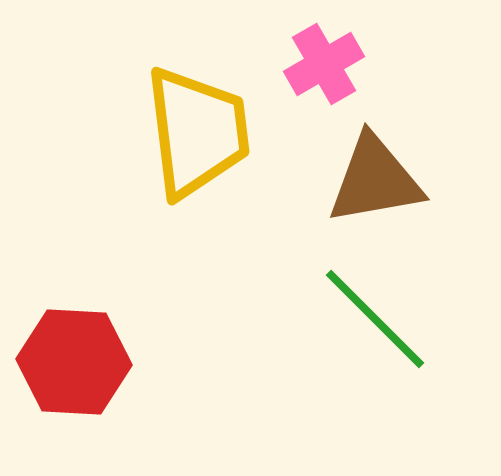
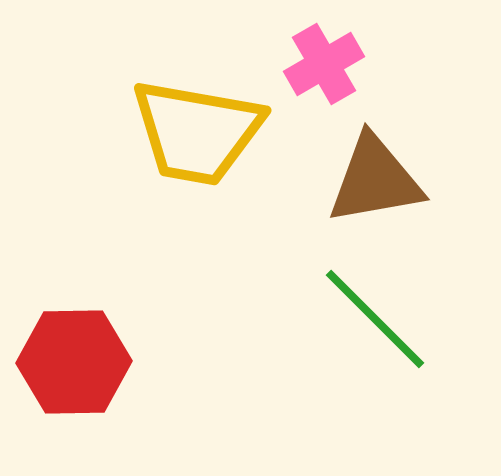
yellow trapezoid: rotated 107 degrees clockwise
red hexagon: rotated 4 degrees counterclockwise
